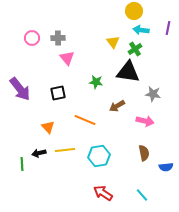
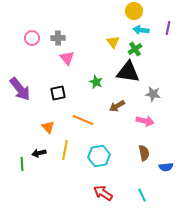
green star: rotated 16 degrees clockwise
orange line: moved 2 px left
yellow line: rotated 72 degrees counterclockwise
cyan line: rotated 16 degrees clockwise
